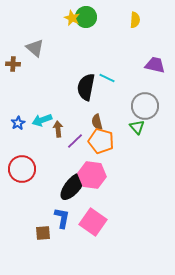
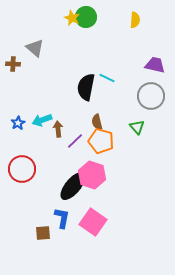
gray circle: moved 6 px right, 10 px up
pink hexagon: rotated 12 degrees clockwise
